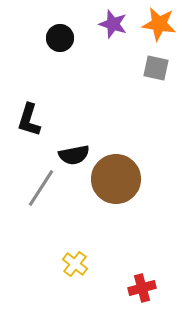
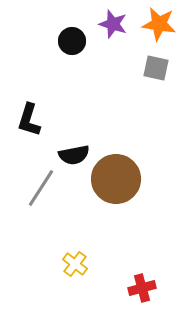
black circle: moved 12 px right, 3 px down
